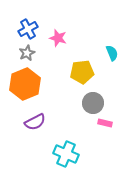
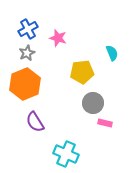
purple semicircle: rotated 85 degrees clockwise
